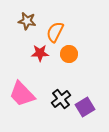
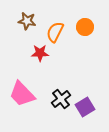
orange circle: moved 16 px right, 27 px up
